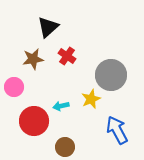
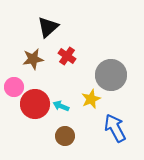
cyan arrow: rotated 35 degrees clockwise
red circle: moved 1 px right, 17 px up
blue arrow: moved 2 px left, 2 px up
brown circle: moved 11 px up
